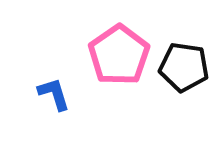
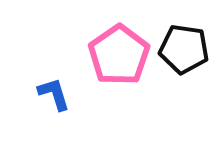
black pentagon: moved 18 px up
